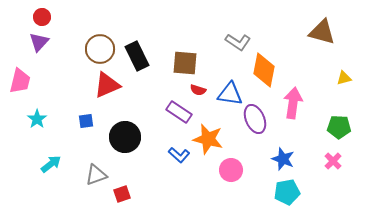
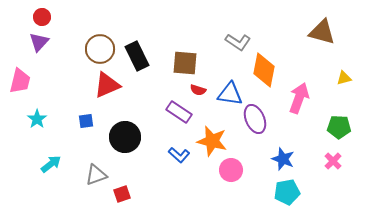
pink arrow: moved 6 px right, 5 px up; rotated 12 degrees clockwise
orange star: moved 4 px right, 2 px down
